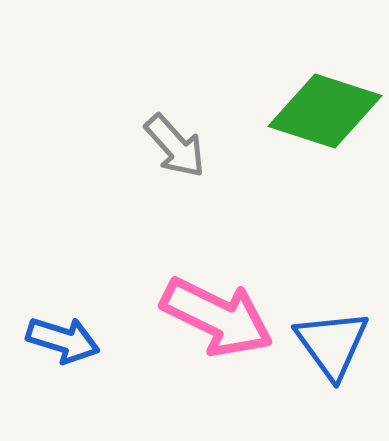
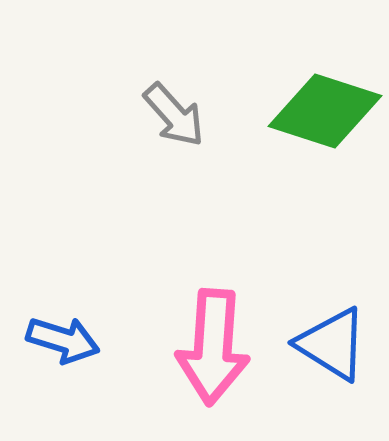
gray arrow: moved 1 px left, 31 px up
pink arrow: moved 4 px left, 30 px down; rotated 68 degrees clockwise
blue triangle: rotated 22 degrees counterclockwise
